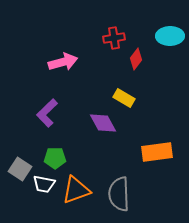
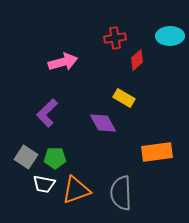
red cross: moved 1 px right
red diamond: moved 1 px right, 1 px down; rotated 10 degrees clockwise
gray square: moved 6 px right, 12 px up
gray semicircle: moved 2 px right, 1 px up
